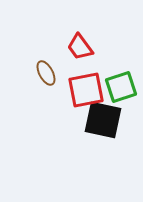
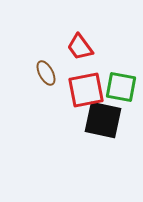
green square: rotated 28 degrees clockwise
